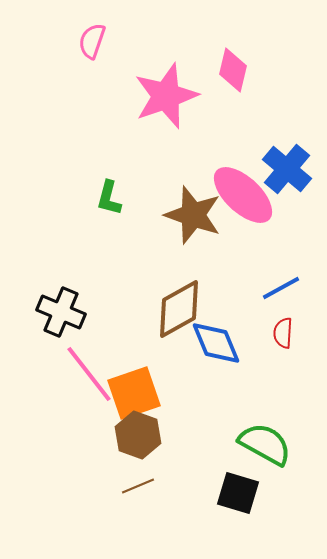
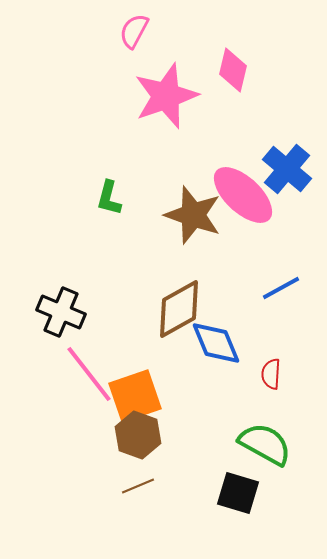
pink semicircle: moved 42 px right, 10 px up; rotated 9 degrees clockwise
red semicircle: moved 12 px left, 41 px down
orange square: moved 1 px right, 3 px down
